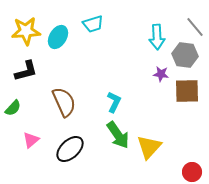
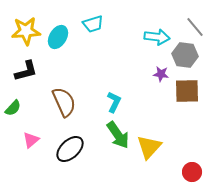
cyan arrow: rotated 80 degrees counterclockwise
